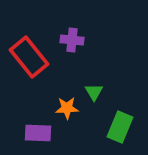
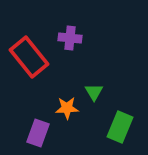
purple cross: moved 2 px left, 2 px up
purple rectangle: rotated 72 degrees counterclockwise
